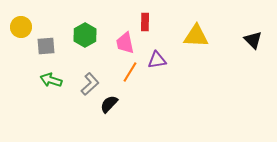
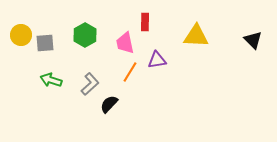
yellow circle: moved 8 px down
gray square: moved 1 px left, 3 px up
